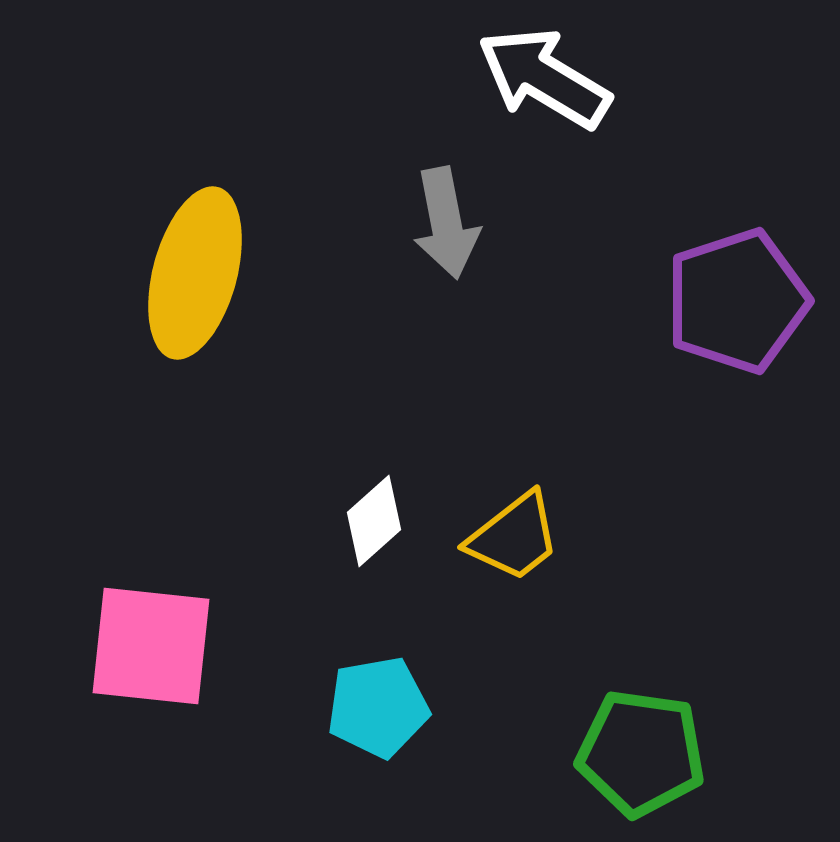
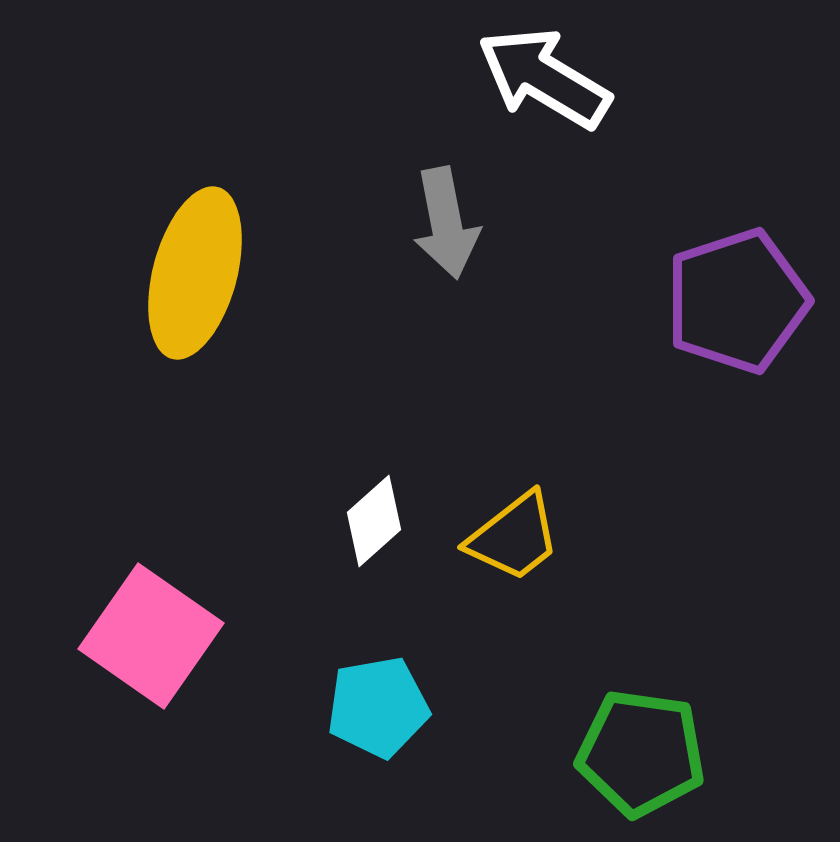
pink square: moved 10 px up; rotated 29 degrees clockwise
